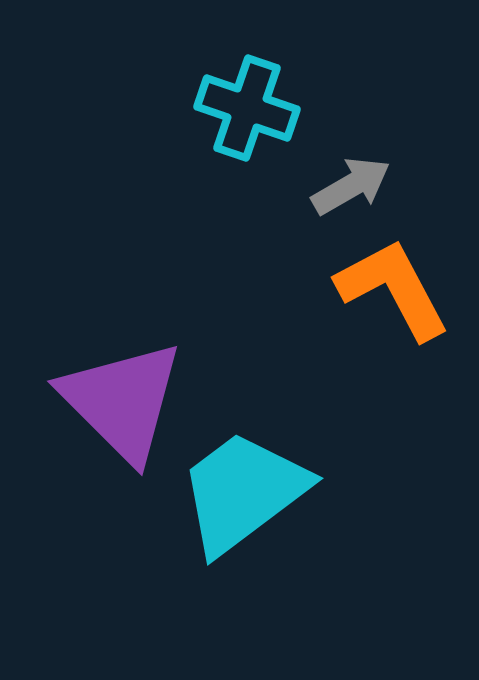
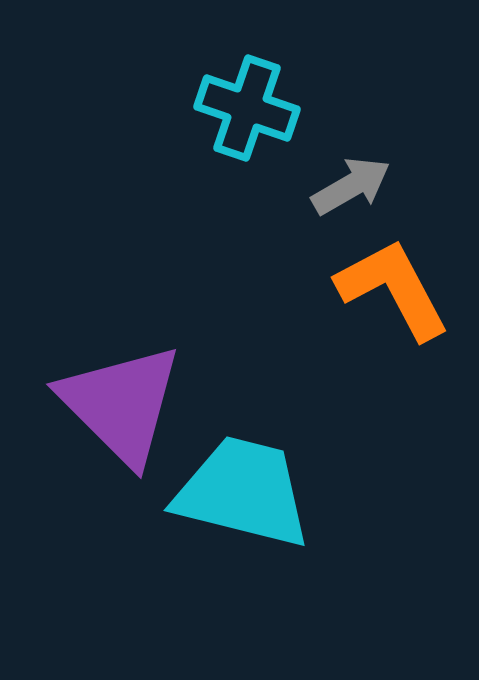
purple triangle: moved 1 px left, 3 px down
cyan trapezoid: rotated 51 degrees clockwise
